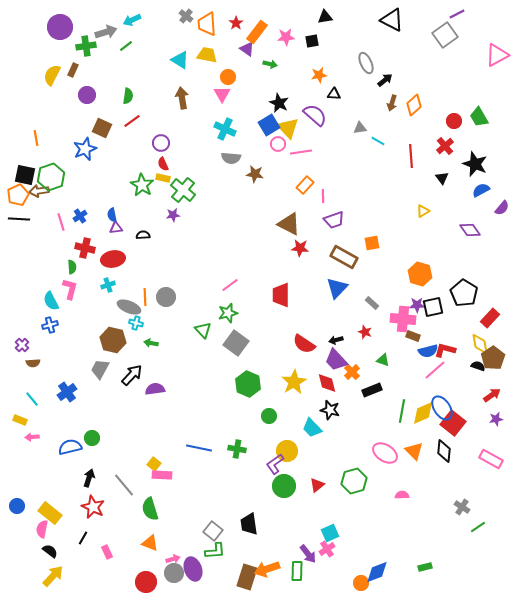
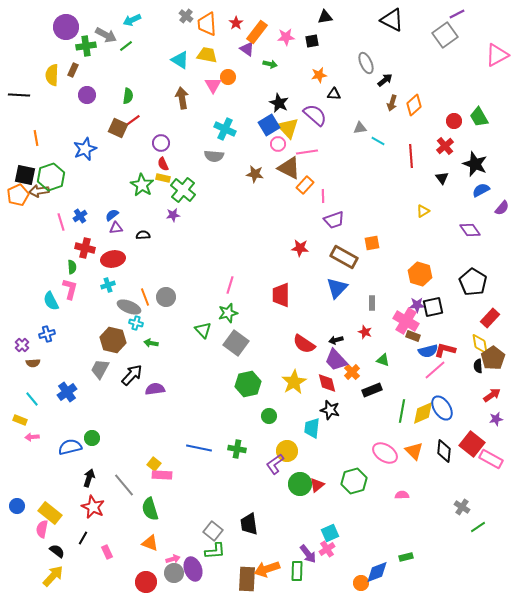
purple circle at (60, 27): moved 6 px right
gray arrow at (106, 32): moved 3 px down; rotated 45 degrees clockwise
yellow semicircle at (52, 75): rotated 25 degrees counterclockwise
pink triangle at (222, 94): moved 9 px left, 9 px up
brown square at (102, 128): moved 16 px right
pink line at (301, 152): moved 6 px right
gray semicircle at (231, 158): moved 17 px left, 2 px up
blue semicircle at (112, 215): rotated 64 degrees clockwise
black line at (19, 219): moved 124 px up
brown triangle at (289, 224): moved 56 px up
pink line at (230, 285): rotated 36 degrees counterclockwise
black pentagon at (464, 293): moved 9 px right, 11 px up
orange line at (145, 297): rotated 18 degrees counterclockwise
gray rectangle at (372, 303): rotated 48 degrees clockwise
pink cross at (403, 319): moved 3 px right, 2 px down; rotated 25 degrees clockwise
blue cross at (50, 325): moved 3 px left, 9 px down
black semicircle at (478, 366): rotated 112 degrees counterclockwise
green hexagon at (248, 384): rotated 25 degrees clockwise
red square at (453, 423): moved 19 px right, 21 px down
cyan trapezoid at (312, 428): rotated 50 degrees clockwise
green circle at (284, 486): moved 16 px right, 2 px up
black semicircle at (50, 551): moved 7 px right
green rectangle at (425, 567): moved 19 px left, 10 px up
brown rectangle at (247, 577): moved 2 px down; rotated 15 degrees counterclockwise
